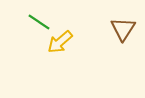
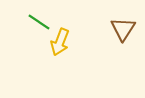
yellow arrow: rotated 28 degrees counterclockwise
